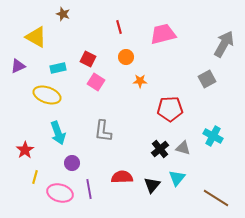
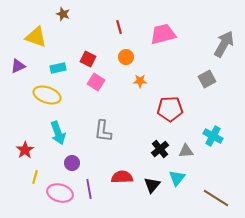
yellow triangle: rotated 10 degrees counterclockwise
gray triangle: moved 3 px right, 3 px down; rotated 21 degrees counterclockwise
